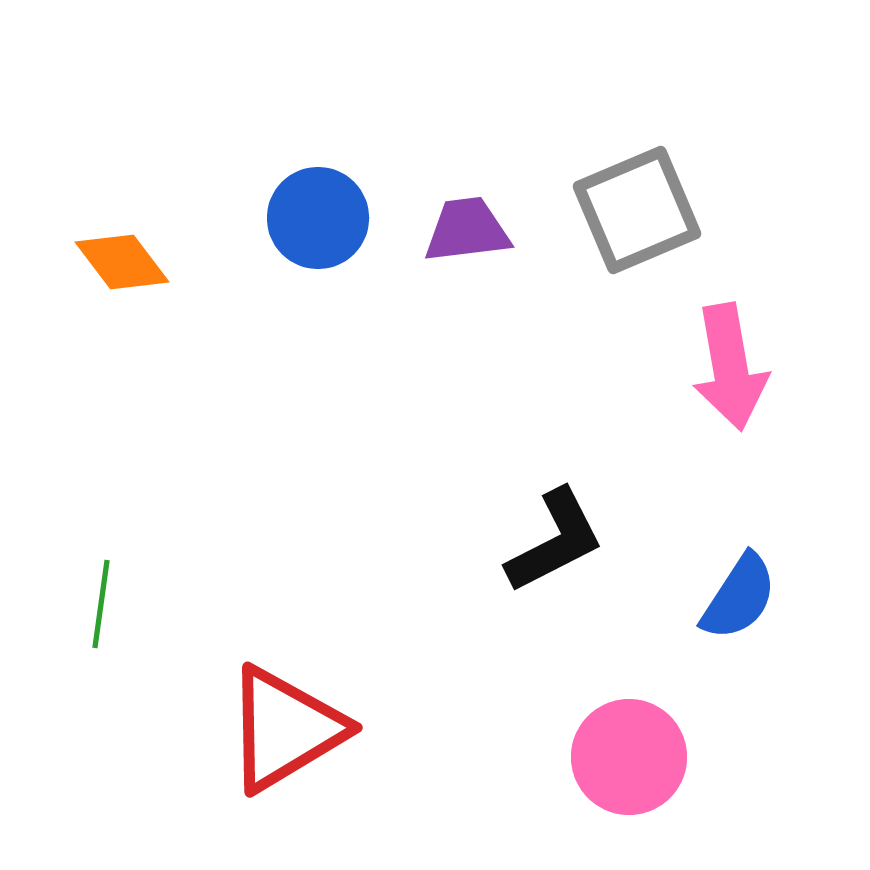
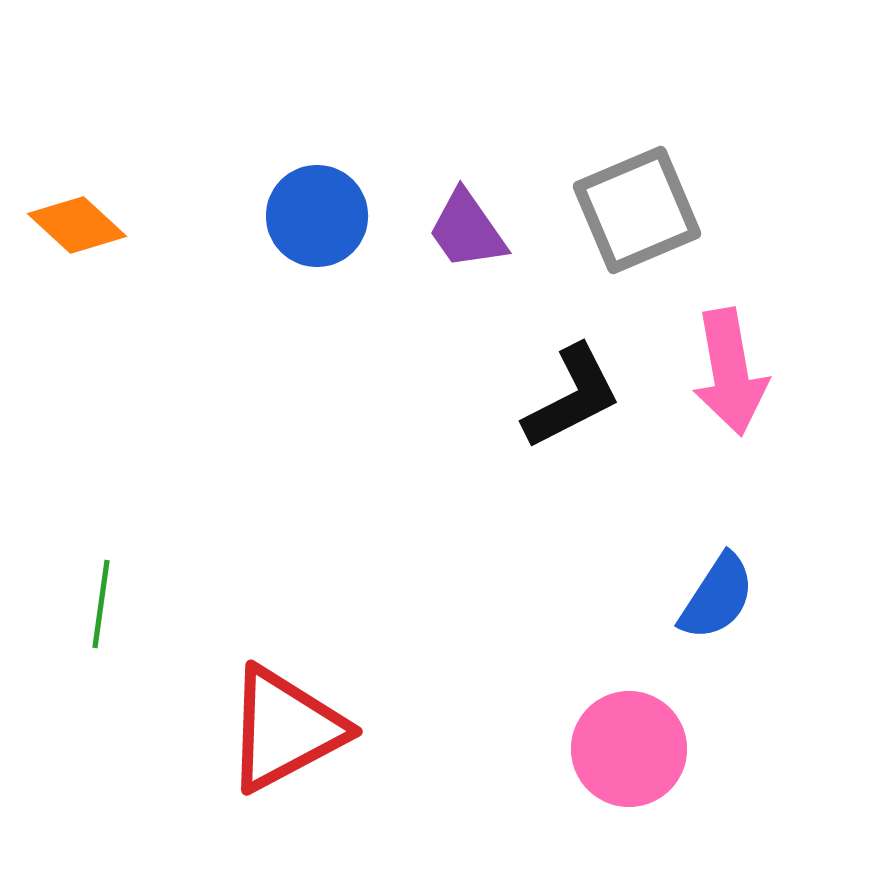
blue circle: moved 1 px left, 2 px up
purple trapezoid: rotated 118 degrees counterclockwise
orange diamond: moved 45 px left, 37 px up; rotated 10 degrees counterclockwise
pink arrow: moved 5 px down
black L-shape: moved 17 px right, 144 px up
blue semicircle: moved 22 px left
red triangle: rotated 3 degrees clockwise
pink circle: moved 8 px up
